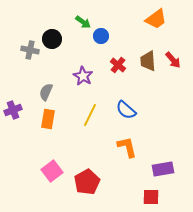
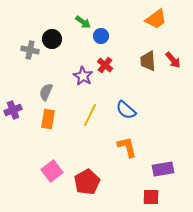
red cross: moved 13 px left
